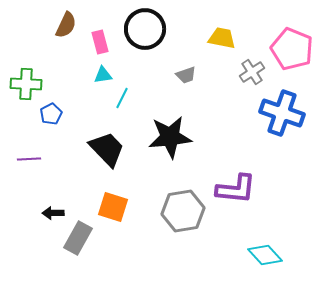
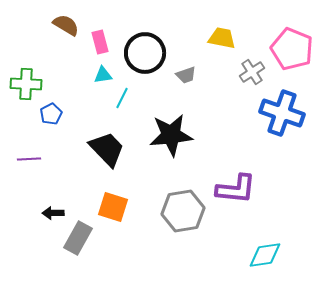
brown semicircle: rotated 84 degrees counterclockwise
black circle: moved 24 px down
black star: moved 1 px right, 2 px up
cyan diamond: rotated 56 degrees counterclockwise
